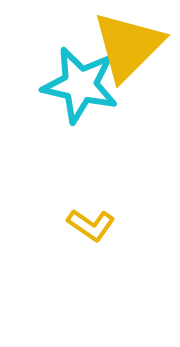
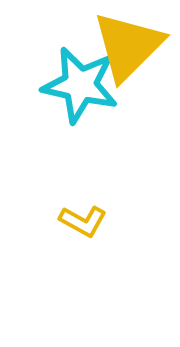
yellow L-shape: moved 8 px left, 4 px up; rotated 6 degrees counterclockwise
